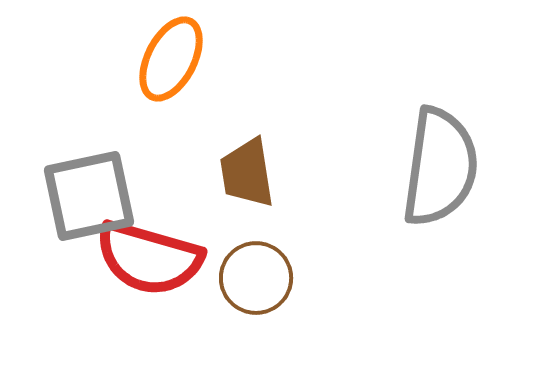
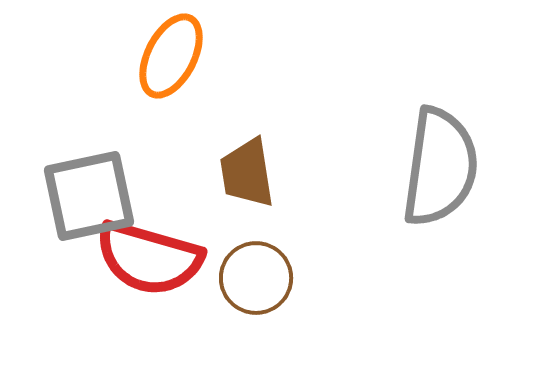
orange ellipse: moved 3 px up
